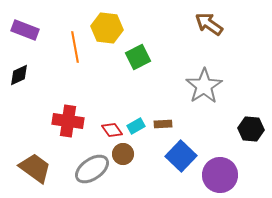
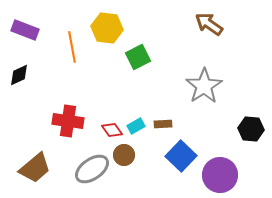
orange line: moved 3 px left
brown circle: moved 1 px right, 1 px down
brown trapezoid: rotated 104 degrees clockwise
